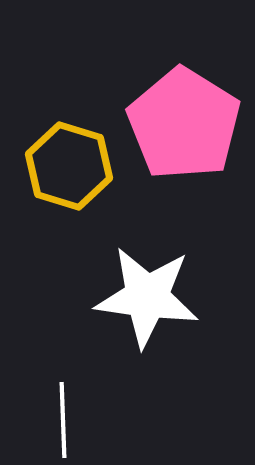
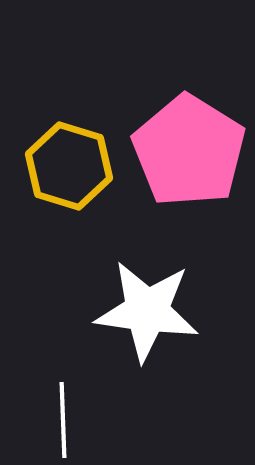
pink pentagon: moved 5 px right, 27 px down
white star: moved 14 px down
